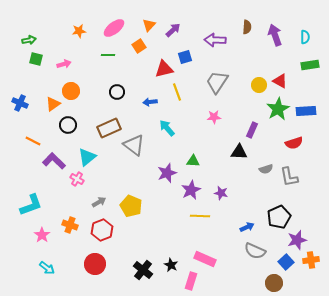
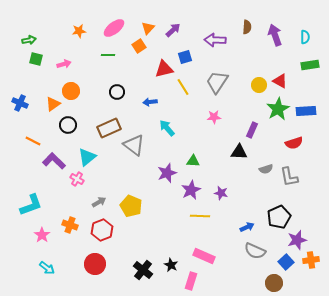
orange triangle at (149, 25): moved 1 px left, 3 px down
yellow line at (177, 92): moved 6 px right, 5 px up; rotated 12 degrees counterclockwise
pink rectangle at (205, 259): moved 1 px left, 3 px up
